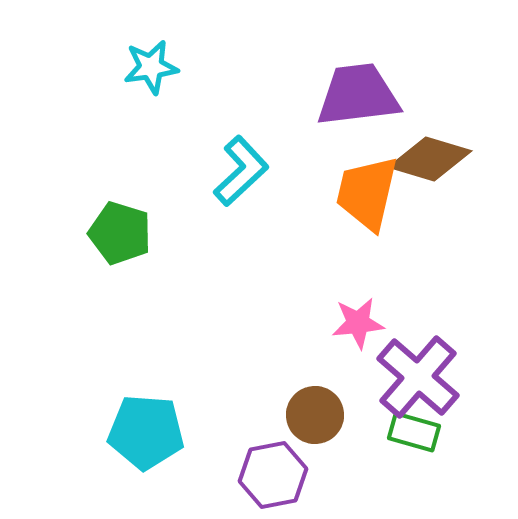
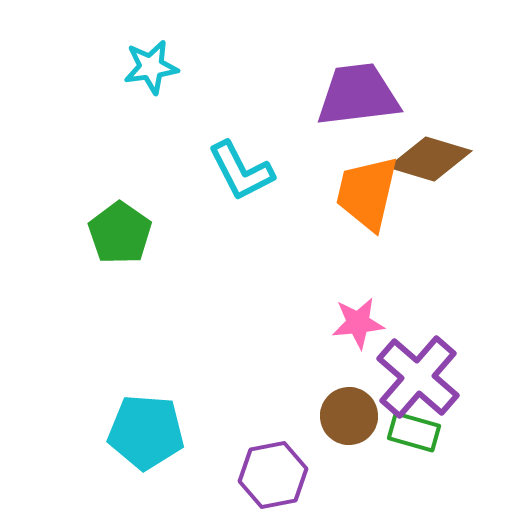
cyan L-shape: rotated 106 degrees clockwise
green pentagon: rotated 18 degrees clockwise
brown circle: moved 34 px right, 1 px down
